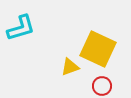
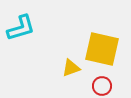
yellow square: moved 4 px right; rotated 12 degrees counterclockwise
yellow triangle: moved 1 px right, 1 px down
